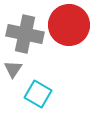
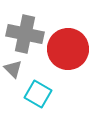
red circle: moved 1 px left, 24 px down
gray triangle: rotated 18 degrees counterclockwise
